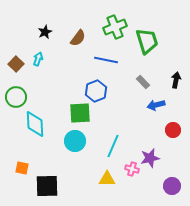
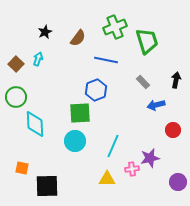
blue hexagon: moved 1 px up
pink cross: rotated 24 degrees counterclockwise
purple circle: moved 6 px right, 4 px up
